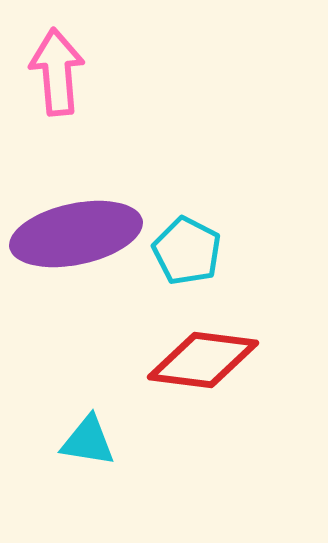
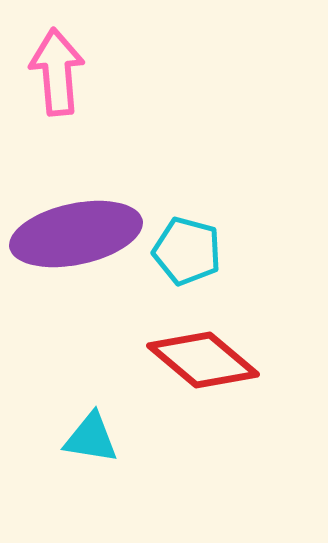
cyan pentagon: rotated 12 degrees counterclockwise
red diamond: rotated 33 degrees clockwise
cyan triangle: moved 3 px right, 3 px up
